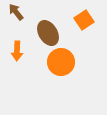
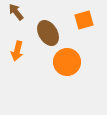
orange square: rotated 18 degrees clockwise
orange arrow: rotated 12 degrees clockwise
orange circle: moved 6 px right
